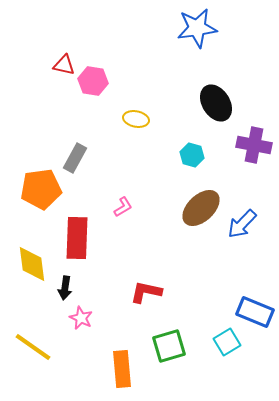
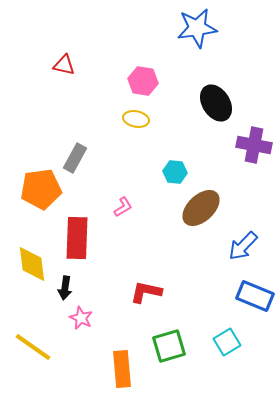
pink hexagon: moved 50 px right
cyan hexagon: moved 17 px left, 17 px down; rotated 10 degrees counterclockwise
blue arrow: moved 1 px right, 22 px down
blue rectangle: moved 16 px up
